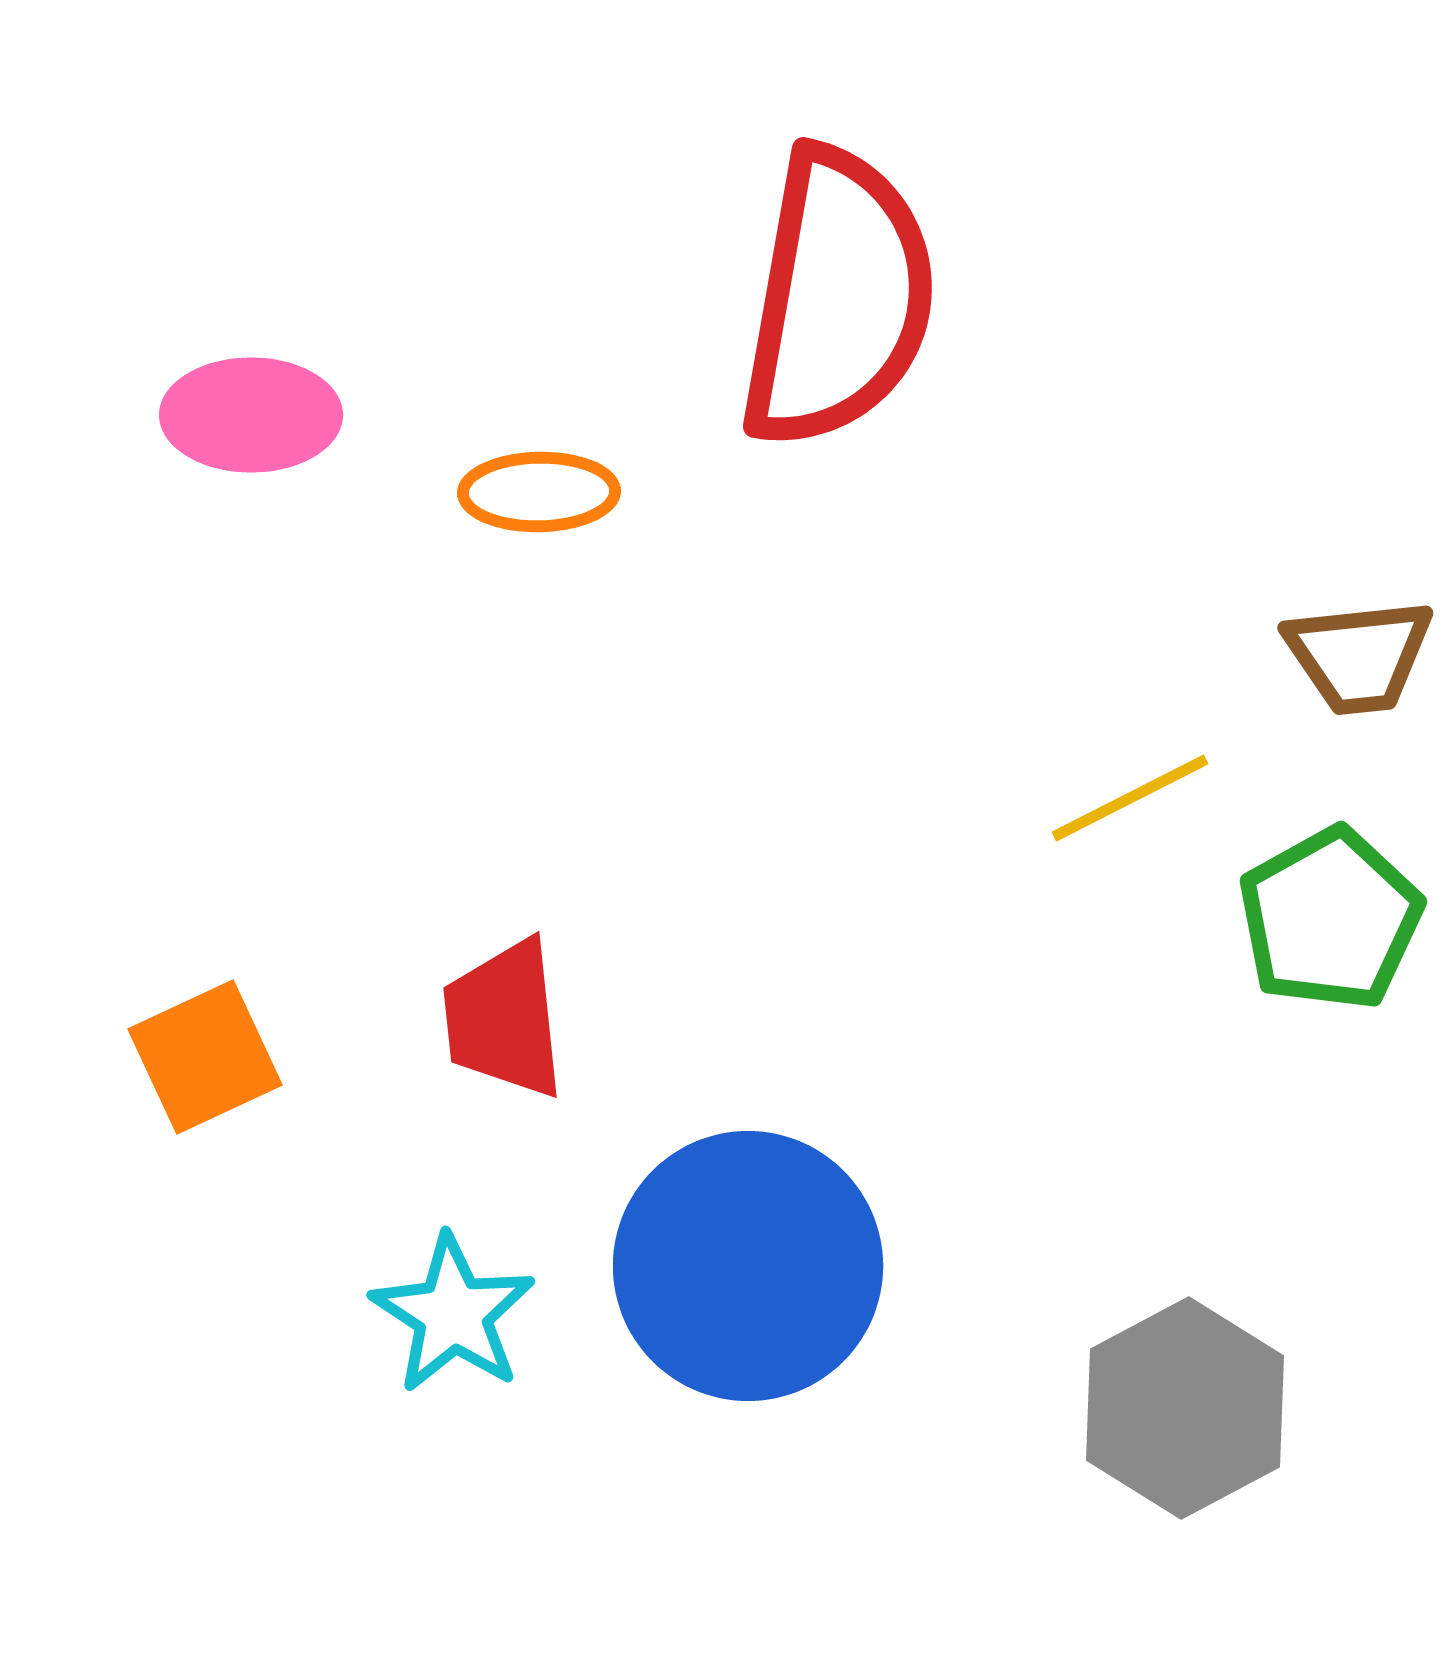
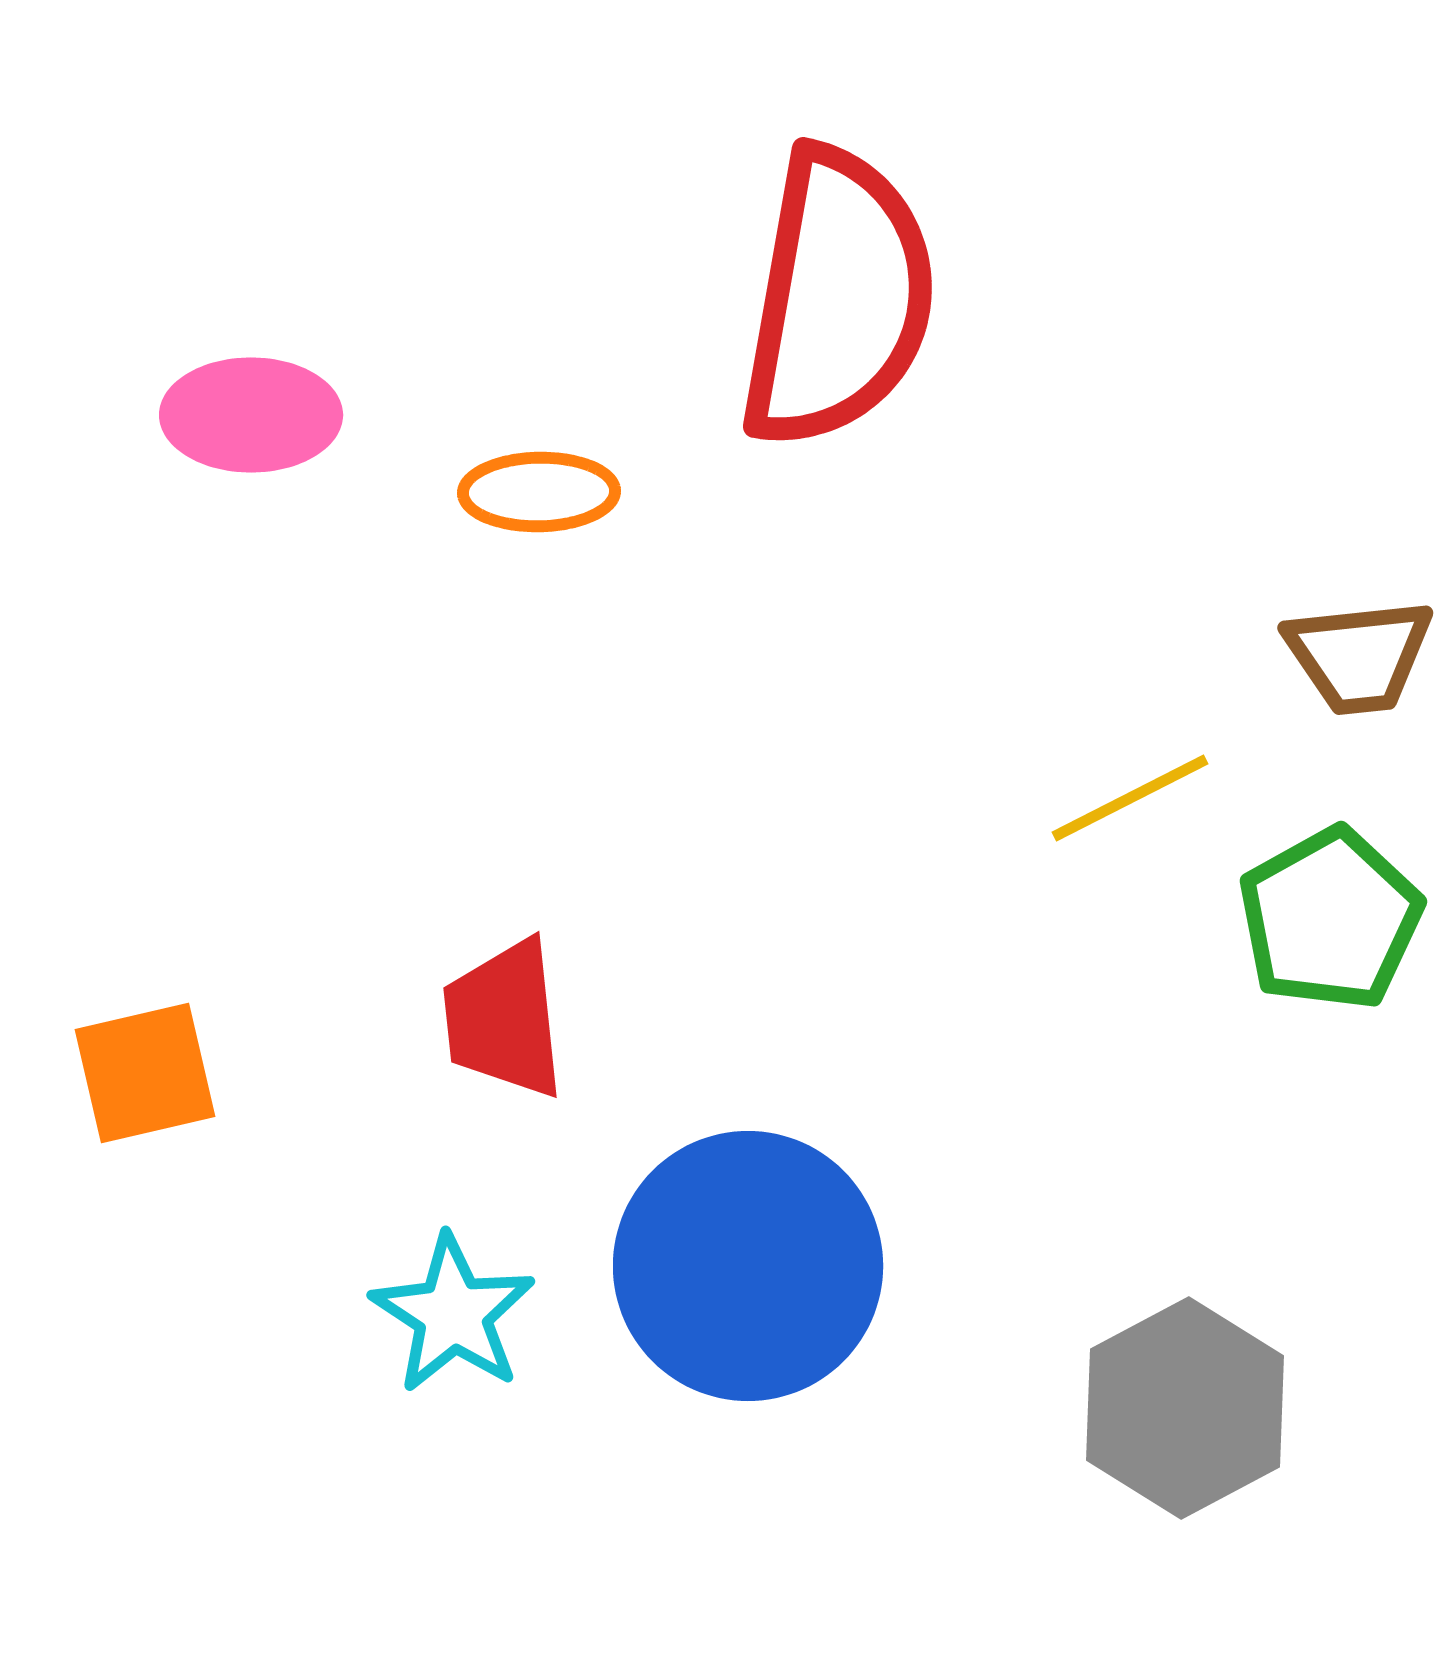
orange square: moved 60 px left, 16 px down; rotated 12 degrees clockwise
